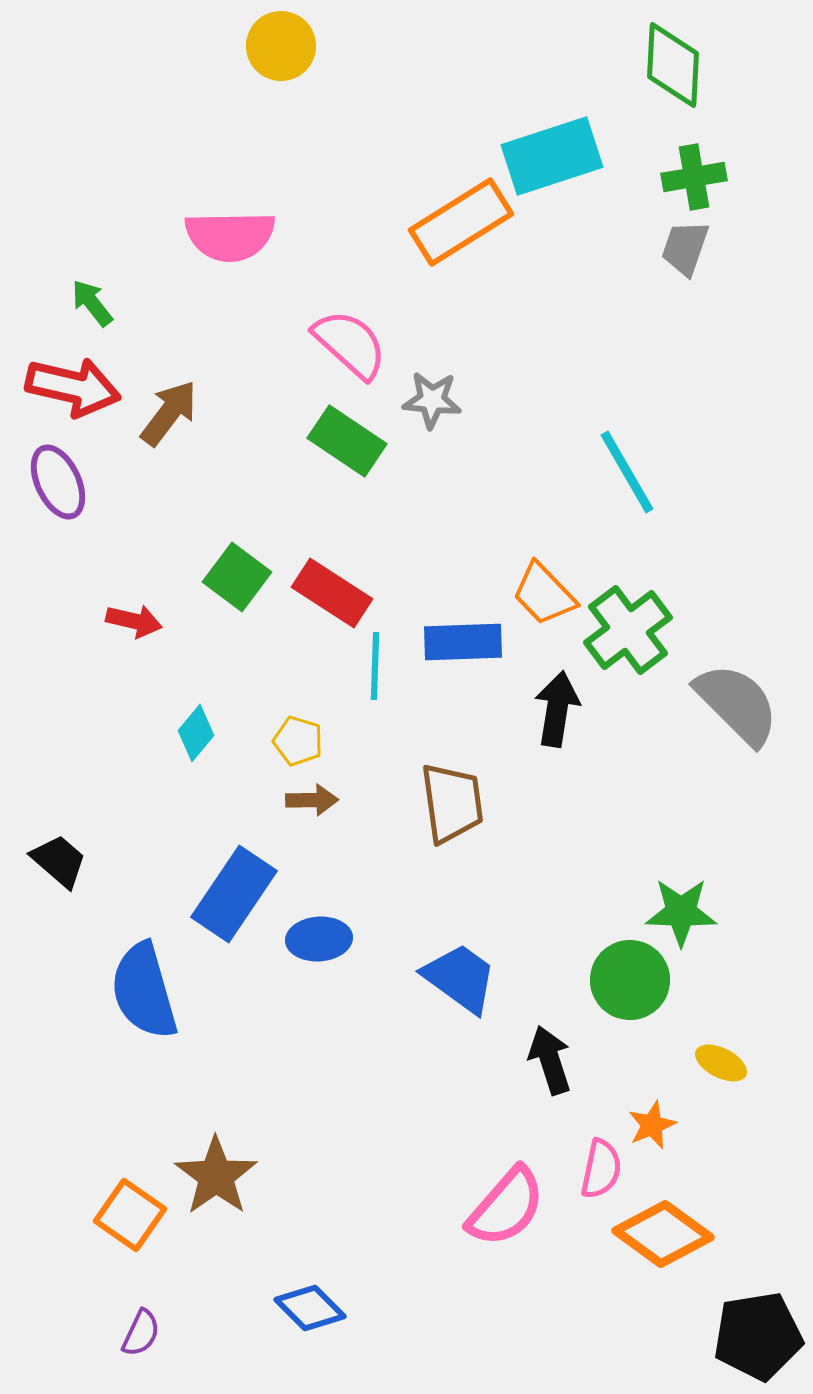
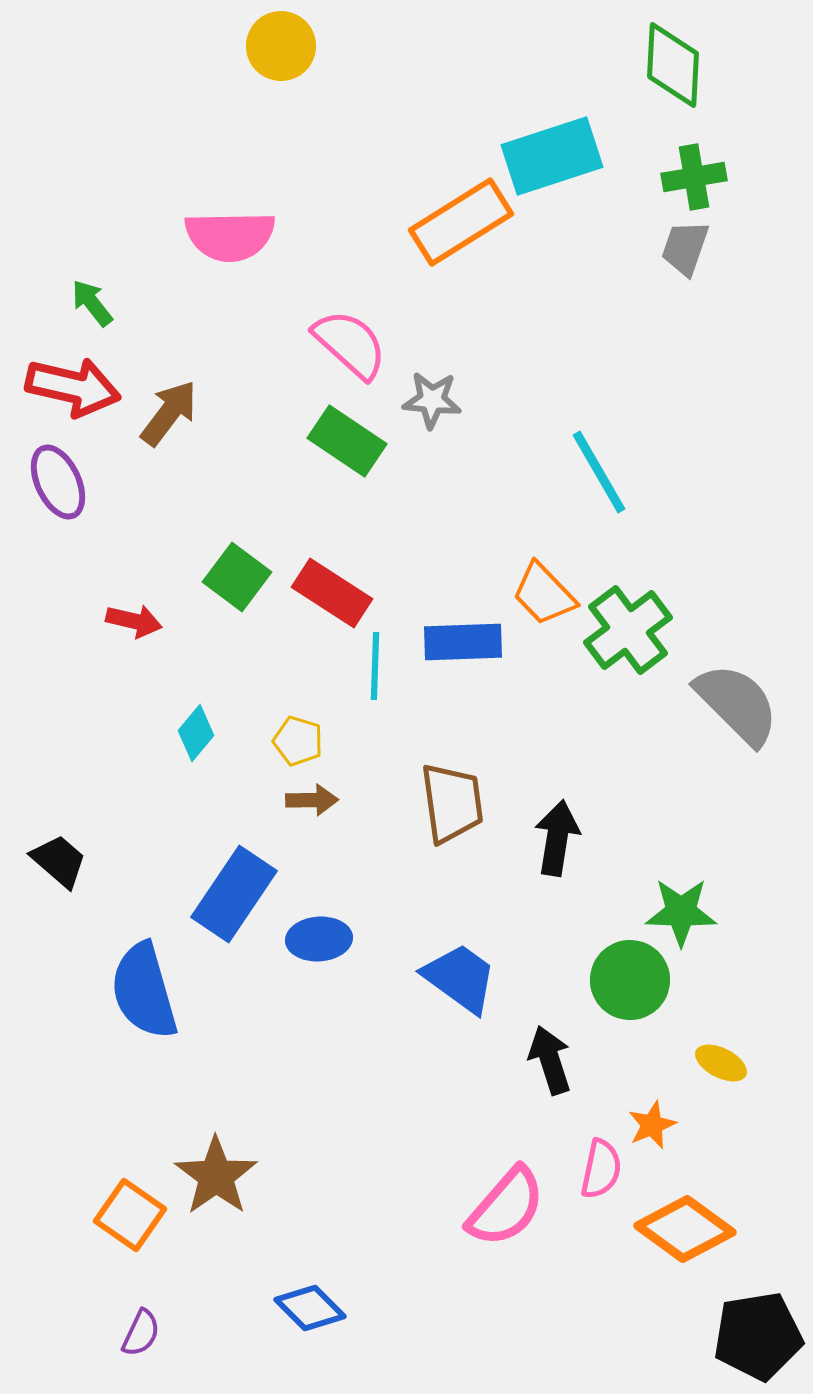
cyan line at (627, 472): moved 28 px left
black arrow at (557, 709): moved 129 px down
orange diamond at (663, 1234): moved 22 px right, 5 px up
